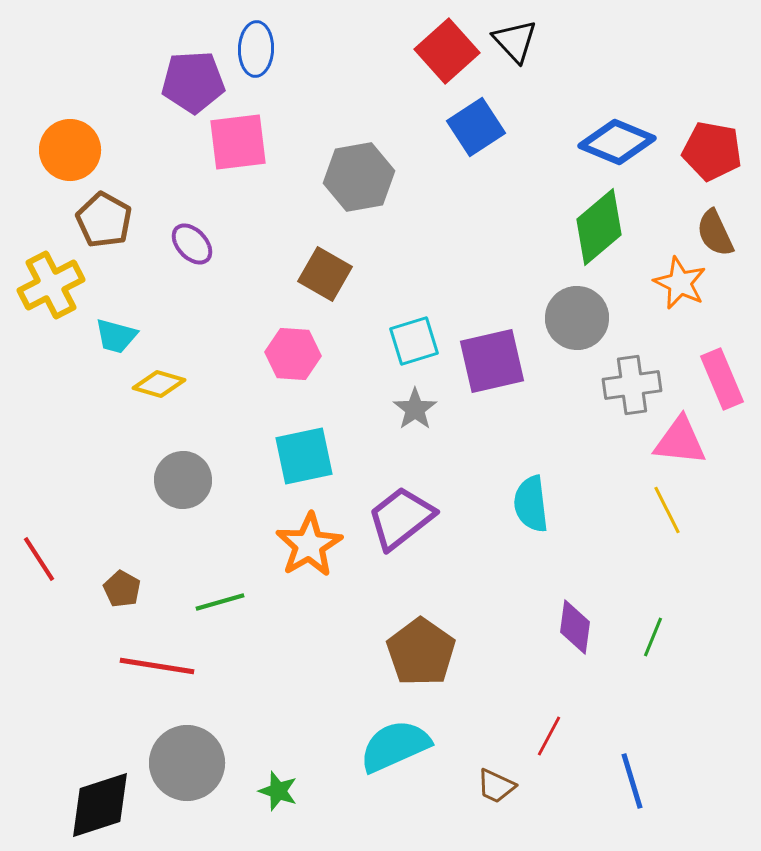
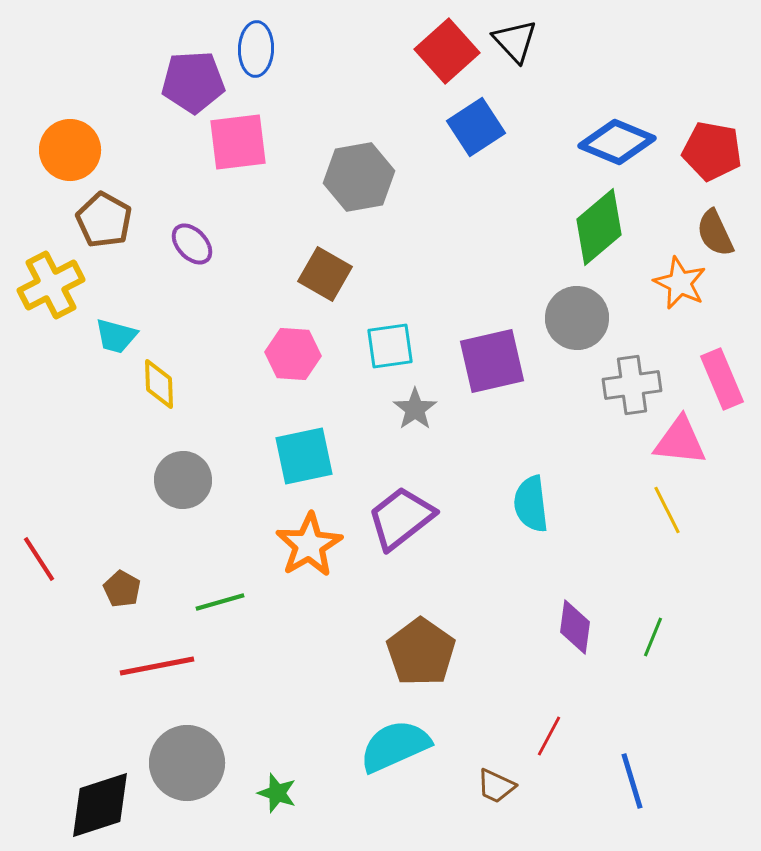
cyan square at (414, 341): moved 24 px left, 5 px down; rotated 9 degrees clockwise
yellow diamond at (159, 384): rotated 72 degrees clockwise
red line at (157, 666): rotated 20 degrees counterclockwise
green star at (278, 791): moved 1 px left, 2 px down
